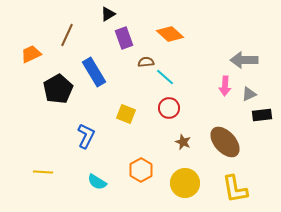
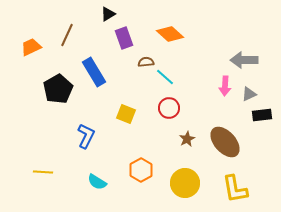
orange trapezoid: moved 7 px up
brown star: moved 4 px right, 3 px up; rotated 21 degrees clockwise
